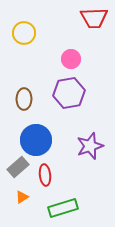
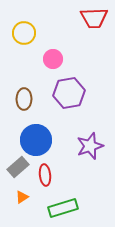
pink circle: moved 18 px left
